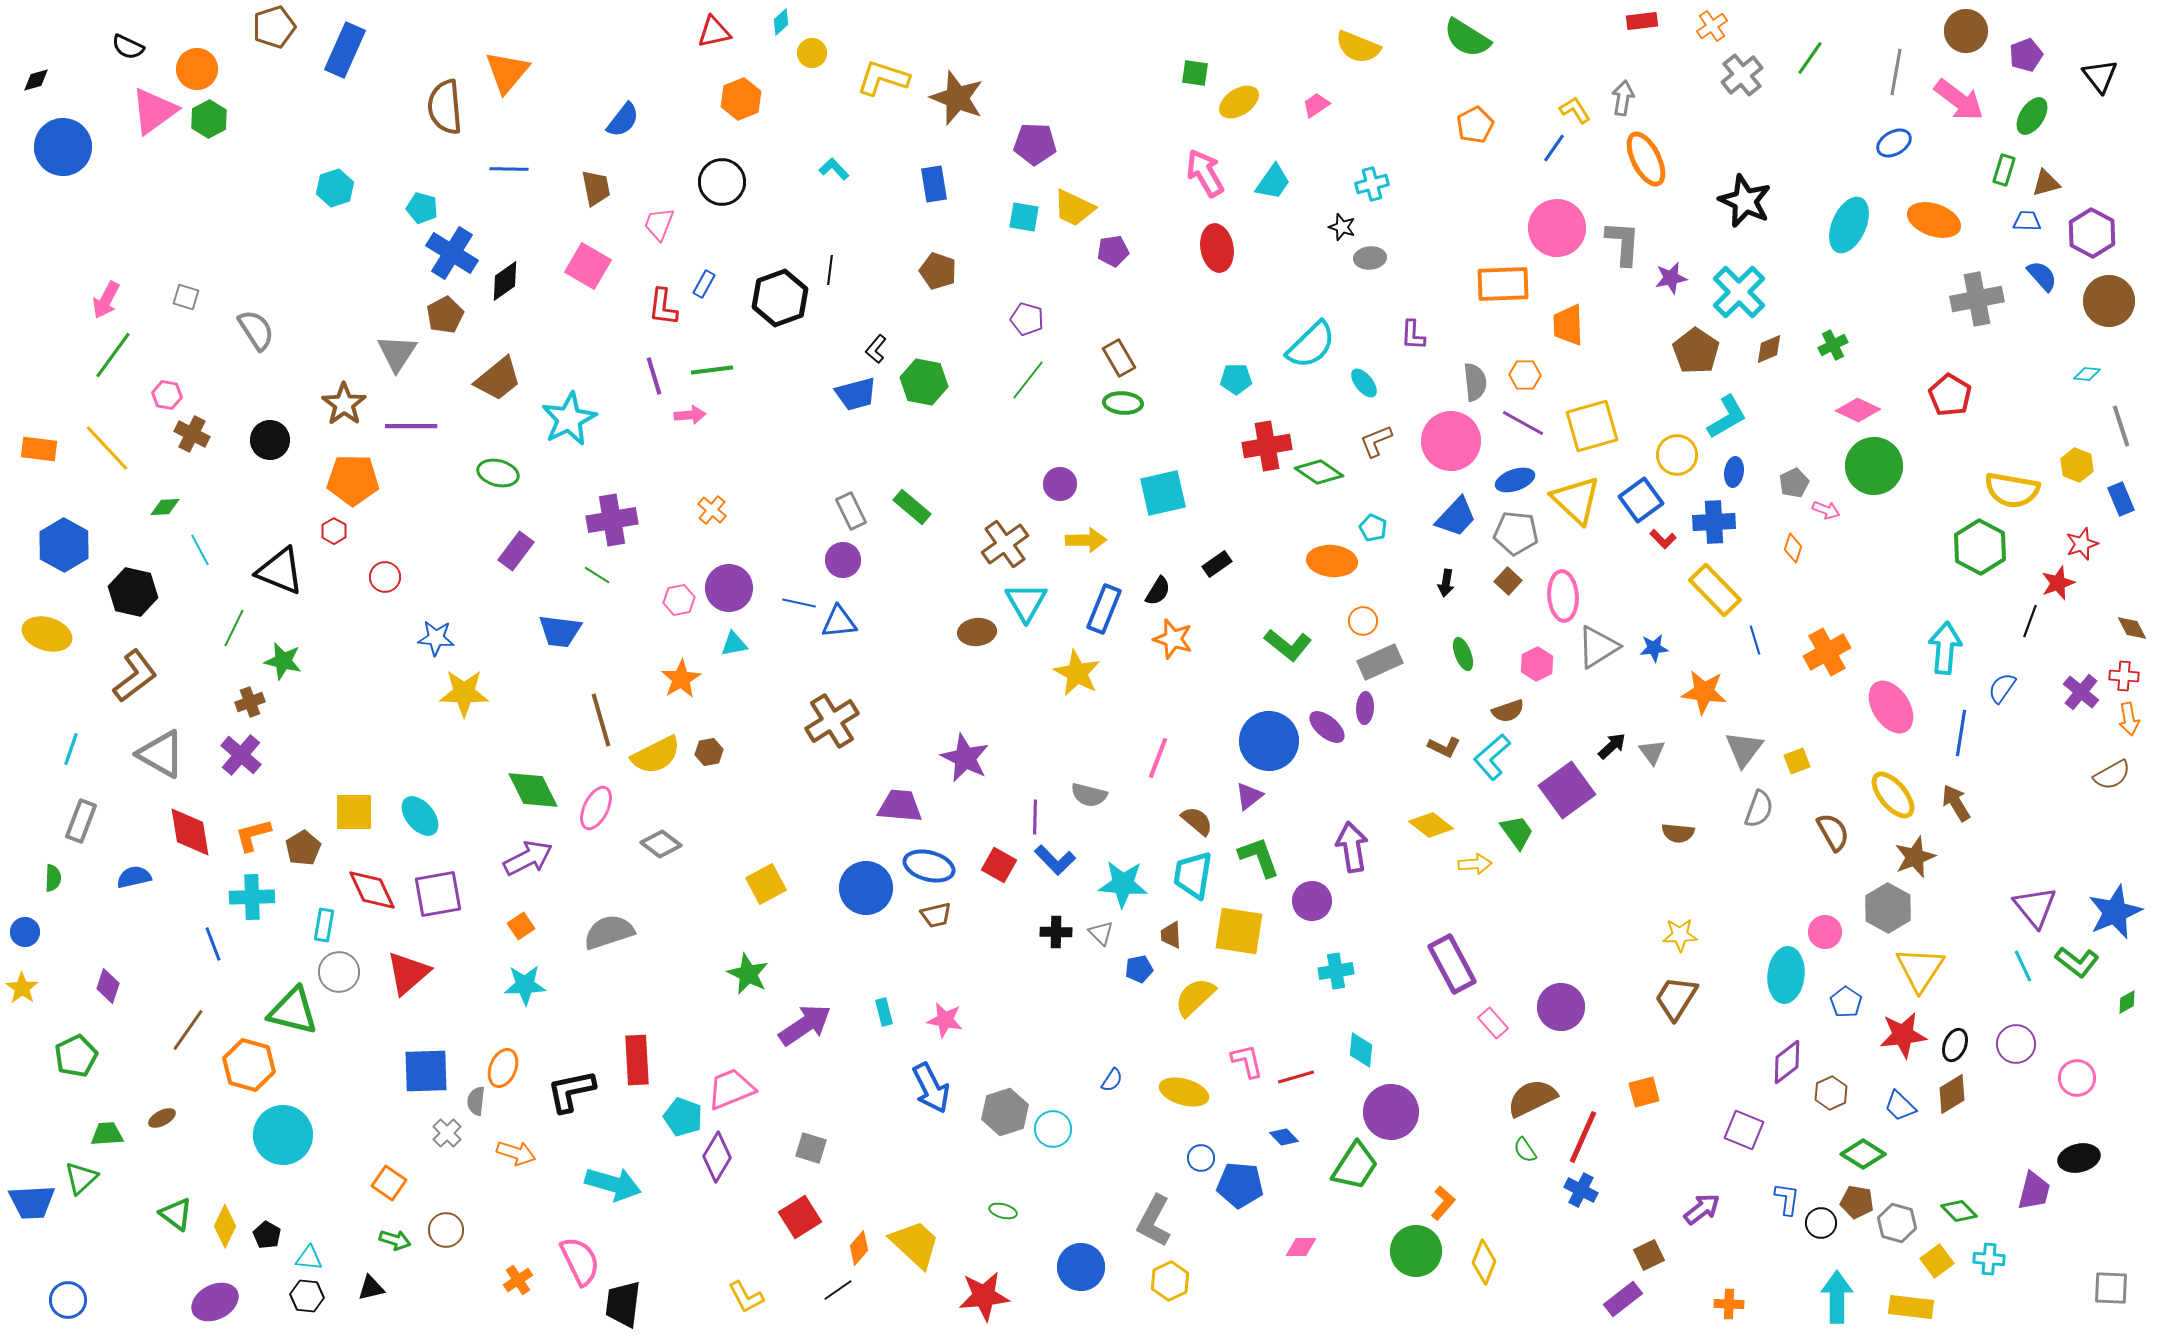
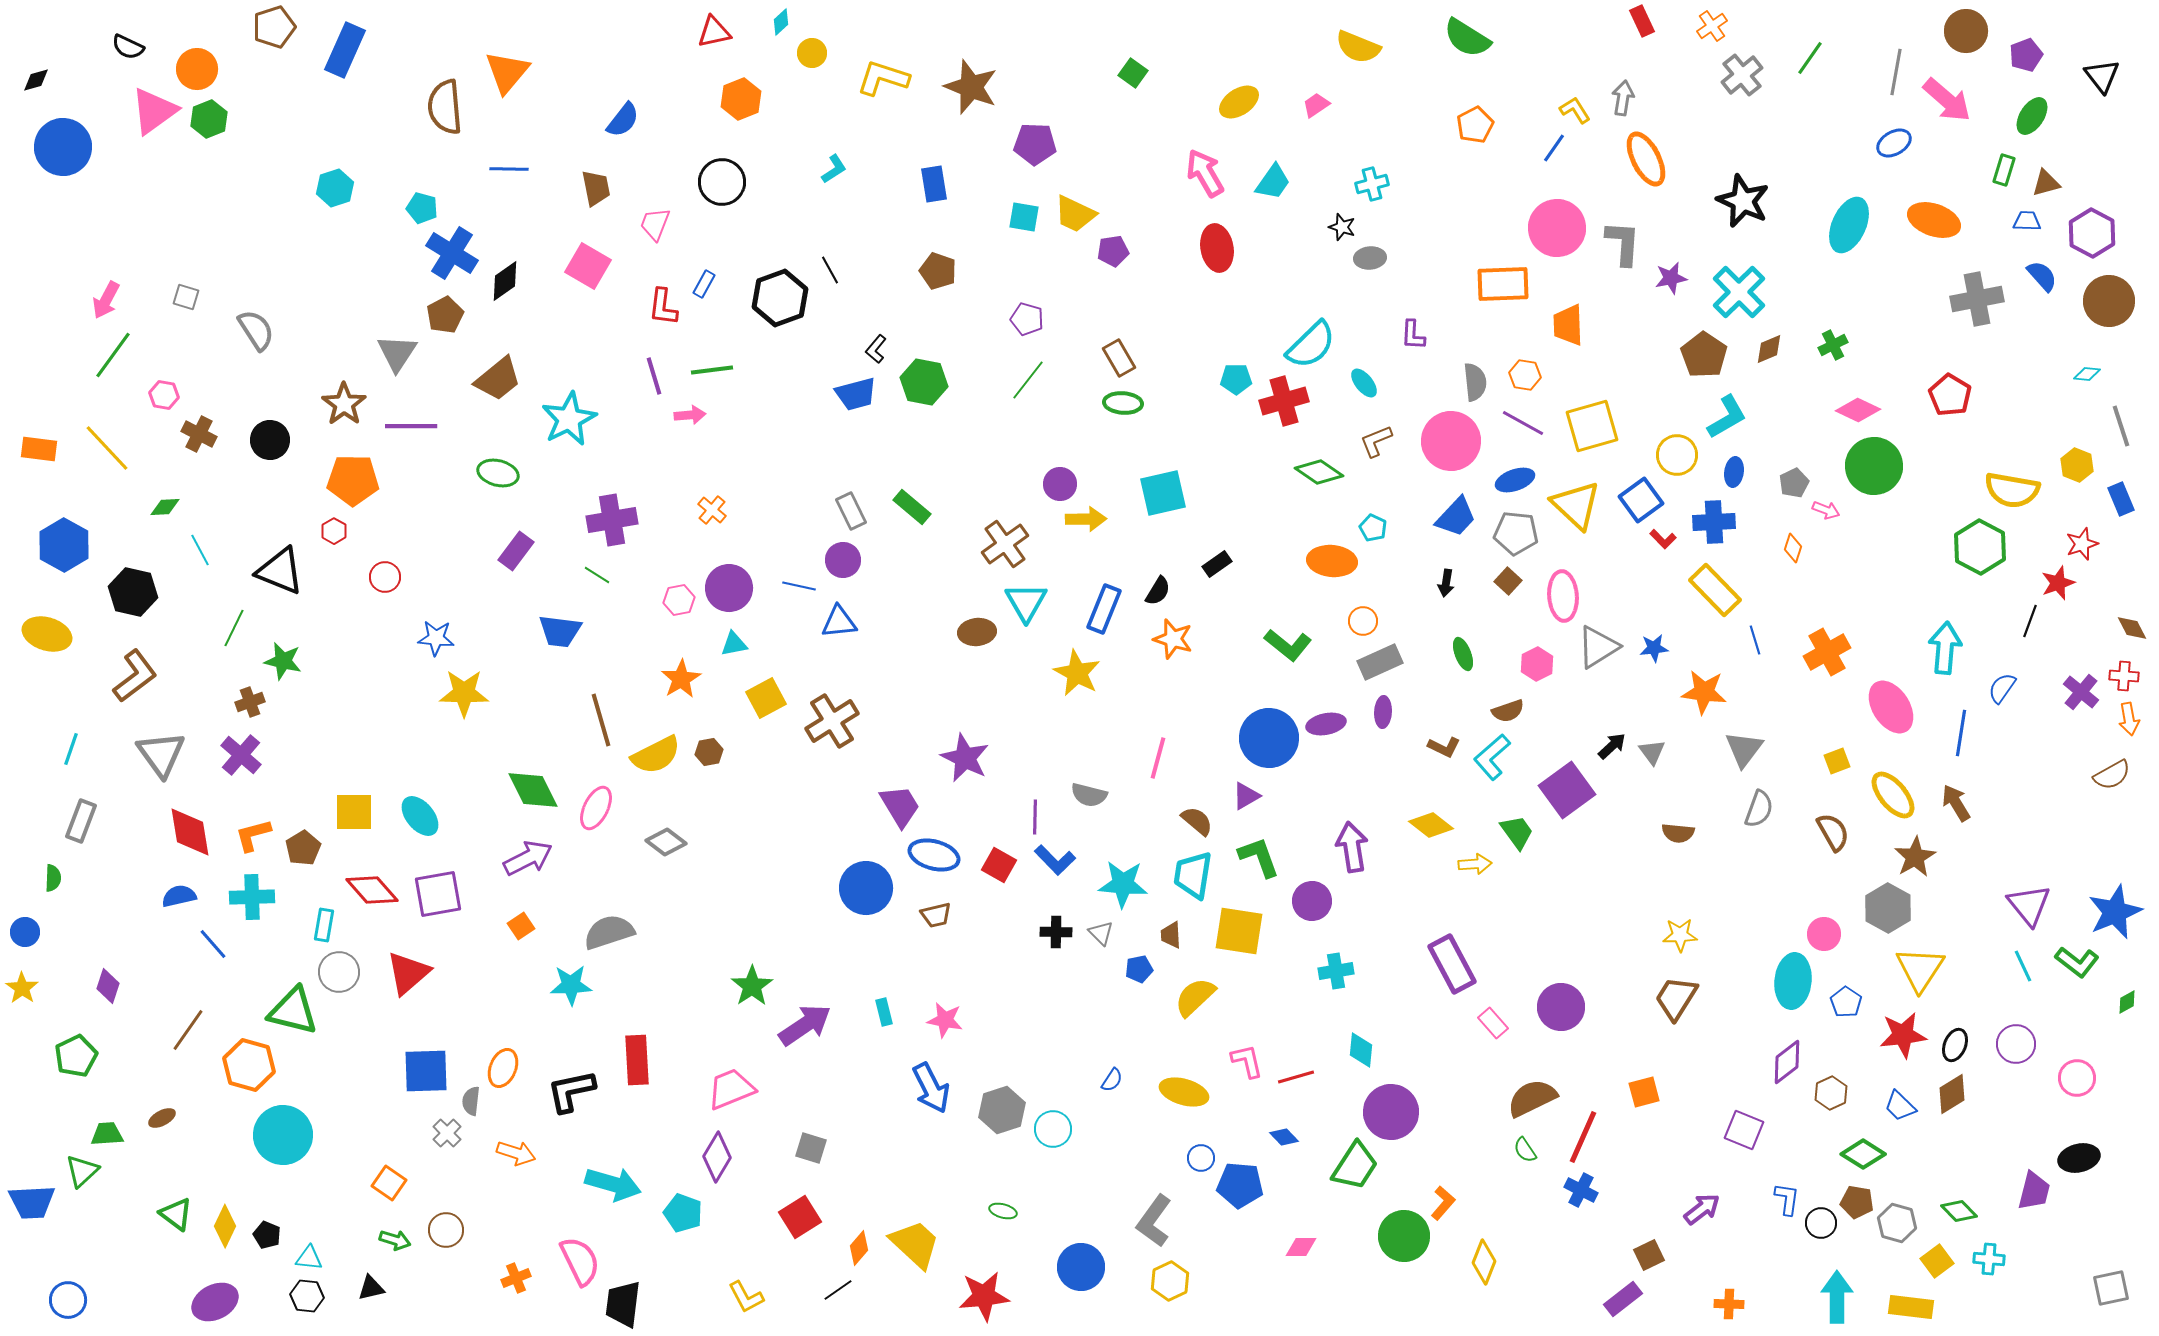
red rectangle at (1642, 21): rotated 72 degrees clockwise
green square at (1195, 73): moved 62 px left; rotated 28 degrees clockwise
black triangle at (2100, 76): moved 2 px right
brown star at (957, 98): moved 14 px right, 11 px up
pink arrow at (1959, 100): moved 12 px left; rotated 4 degrees clockwise
green hexagon at (209, 119): rotated 6 degrees clockwise
cyan L-shape at (834, 169): rotated 100 degrees clockwise
black star at (1745, 201): moved 2 px left
yellow trapezoid at (1074, 208): moved 1 px right, 6 px down
pink trapezoid at (659, 224): moved 4 px left
black line at (830, 270): rotated 36 degrees counterclockwise
brown pentagon at (1696, 351): moved 8 px right, 4 px down
orange hexagon at (1525, 375): rotated 8 degrees clockwise
pink hexagon at (167, 395): moved 3 px left
brown cross at (192, 434): moved 7 px right
red cross at (1267, 446): moved 17 px right, 45 px up; rotated 6 degrees counterclockwise
yellow triangle at (1576, 500): moved 5 px down
yellow arrow at (1086, 540): moved 21 px up
blue line at (799, 603): moved 17 px up
purple ellipse at (1365, 708): moved 18 px right, 4 px down
purple ellipse at (1327, 727): moved 1 px left, 3 px up; rotated 51 degrees counterclockwise
blue circle at (1269, 741): moved 3 px up
gray triangle at (161, 754): rotated 24 degrees clockwise
pink line at (1158, 758): rotated 6 degrees counterclockwise
yellow square at (1797, 761): moved 40 px right
purple triangle at (1249, 796): moved 3 px left; rotated 8 degrees clockwise
purple trapezoid at (900, 806): rotated 54 degrees clockwise
gray diamond at (661, 844): moved 5 px right, 2 px up
brown star at (1915, 857): rotated 9 degrees counterclockwise
blue ellipse at (929, 866): moved 5 px right, 11 px up
blue semicircle at (134, 877): moved 45 px right, 19 px down
yellow square at (766, 884): moved 186 px up
red diamond at (372, 890): rotated 16 degrees counterclockwise
purple triangle at (2035, 907): moved 6 px left, 2 px up
pink circle at (1825, 932): moved 1 px left, 2 px down
blue line at (213, 944): rotated 20 degrees counterclockwise
green star at (748, 974): moved 4 px right, 12 px down; rotated 12 degrees clockwise
cyan ellipse at (1786, 975): moved 7 px right, 6 px down
cyan star at (525, 985): moved 46 px right
gray semicircle at (476, 1101): moved 5 px left
gray hexagon at (1005, 1112): moved 3 px left, 2 px up
cyan pentagon at (683, 1117): moved 96 px down
green triangle at (81, 1178): moved 1 px right, 7 px up
gray L-shape at (1154, 1221): rotated 8 degrees clockwise
black pentagon at (267, 1235): rotated 8 degrees counterclockwise
green circle at (1416, 1251): moved 12 px left, 15 px up
orange cross at (518, 1280): moved 2 px left, 2 px up; rotated 12 degrees clockwise
gray square at (2111, 1288): rotated 15 degrees counterclockwise
